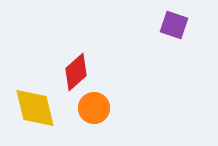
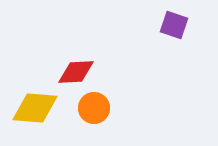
red diamond: rotated 39 degrees clockwise
yellow diamond: rotated 72 degrees counterclockwise
